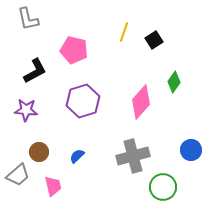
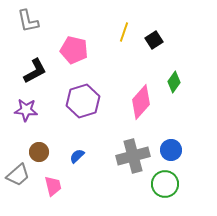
gray L-shape: moved 2 px down
blue circle: moved 20 px left
green circle: moved 2 px right, 3 px up
